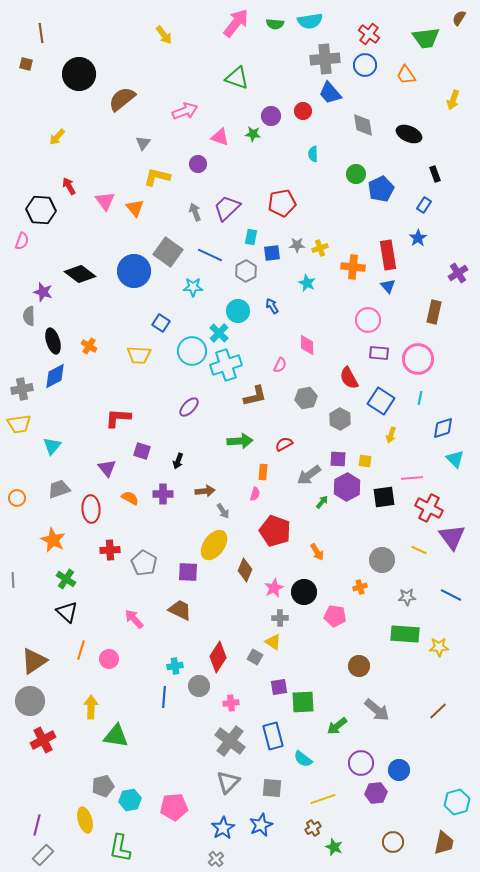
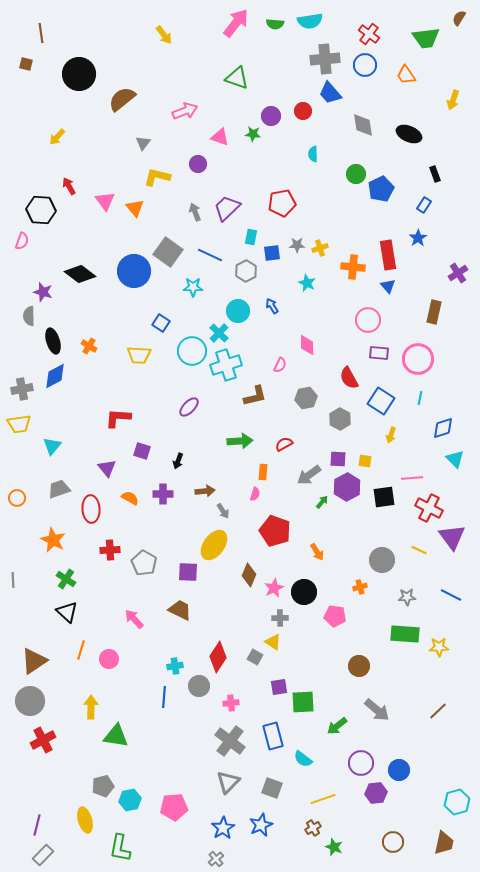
brown diamond at (245, 570): moved 4 px right, 5 px down
gray square at (272, 788): rotated 15 degrees clockwise
